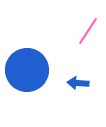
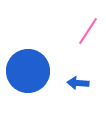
blue circle: moved 1 px right, 1 px down
